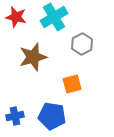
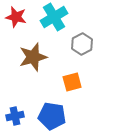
orange square: moved 2 px up
